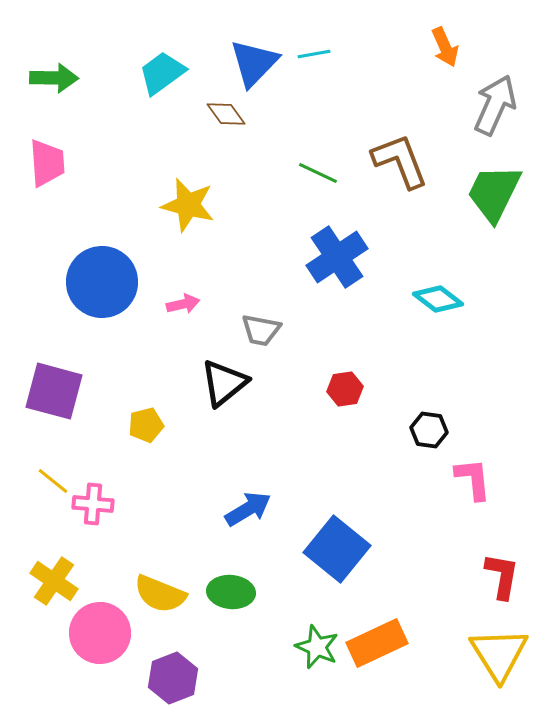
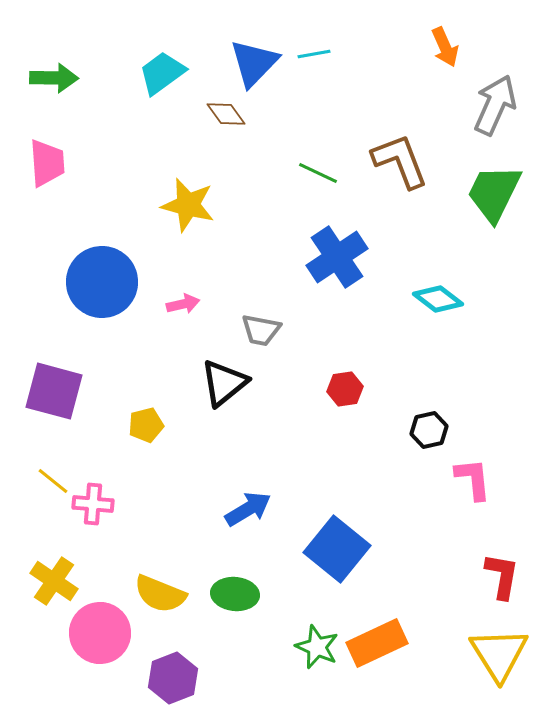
black hexagon: rotated 21 degrees counterclockwise
green ellipse: moved 4 px right, 2 px down
